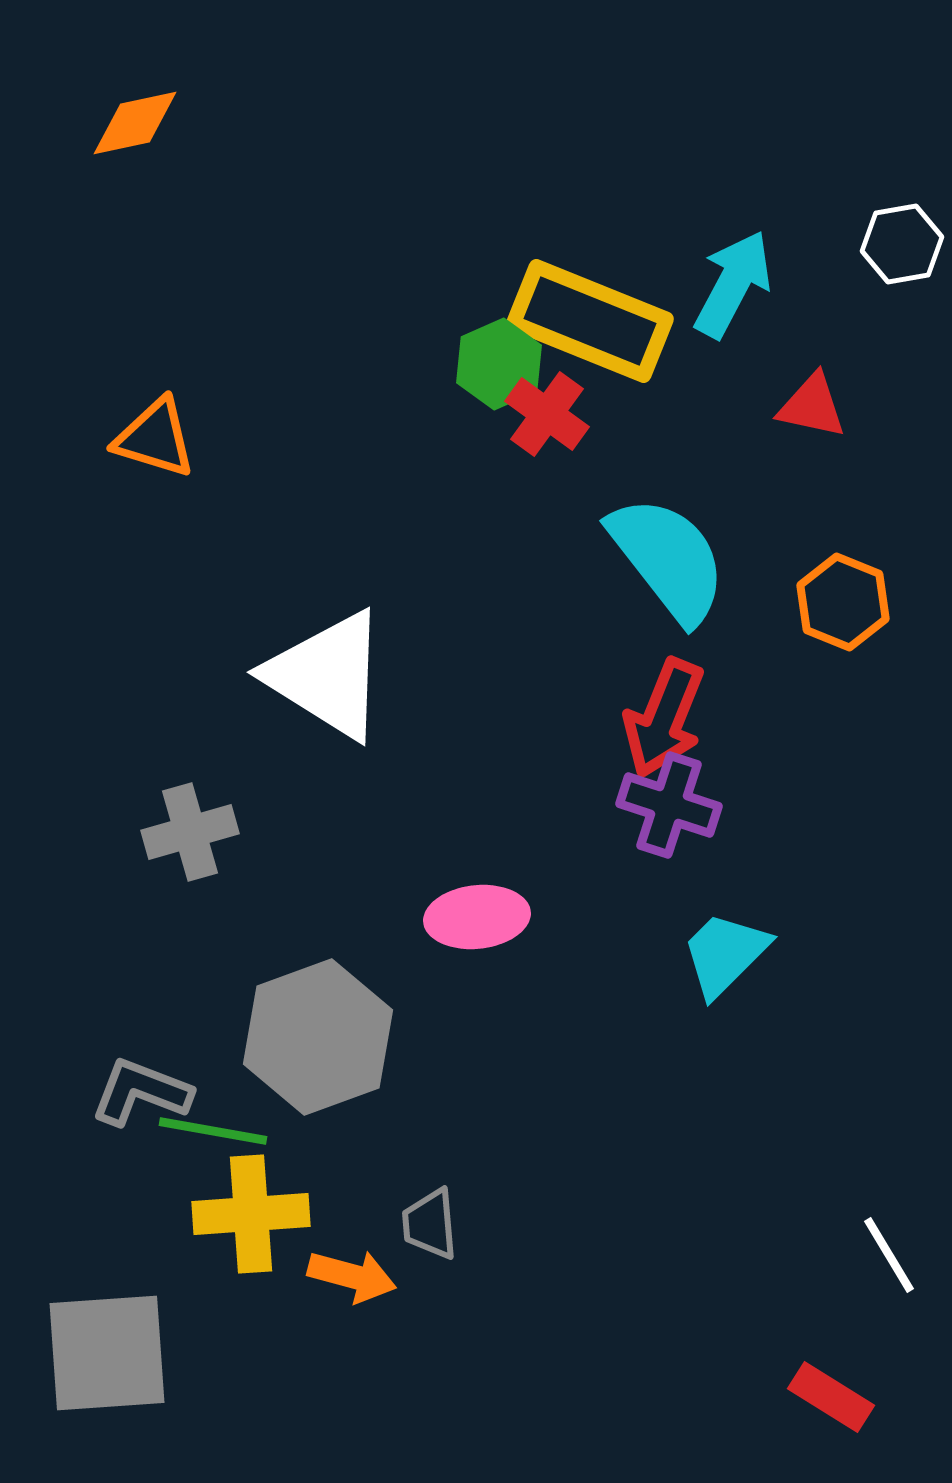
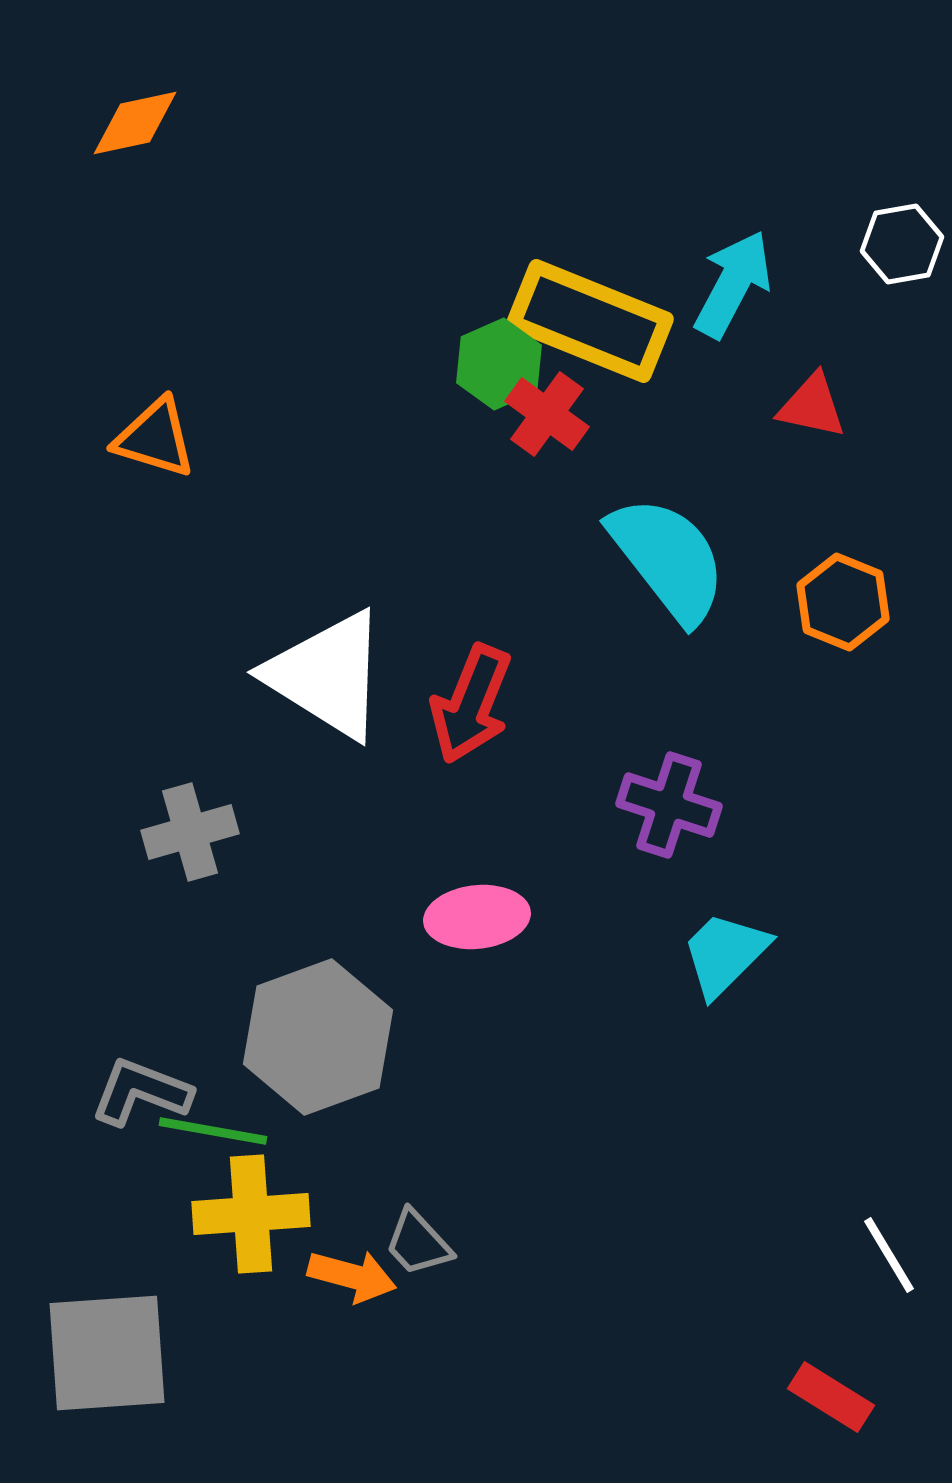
red arrow: moved 193 px left, 14 px up
gray trapezoid: moved 12 px left, 19 px down; rotated 38 degrees counterclockwise
